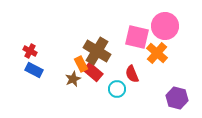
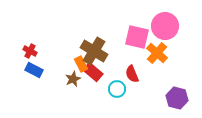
brown cross: moved 3 px left
